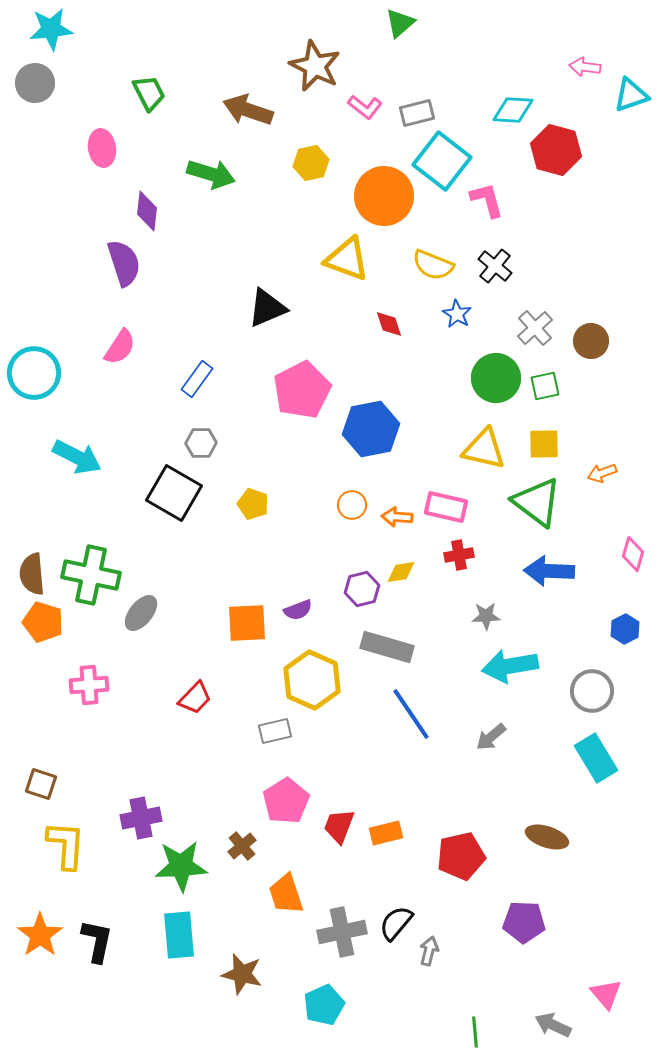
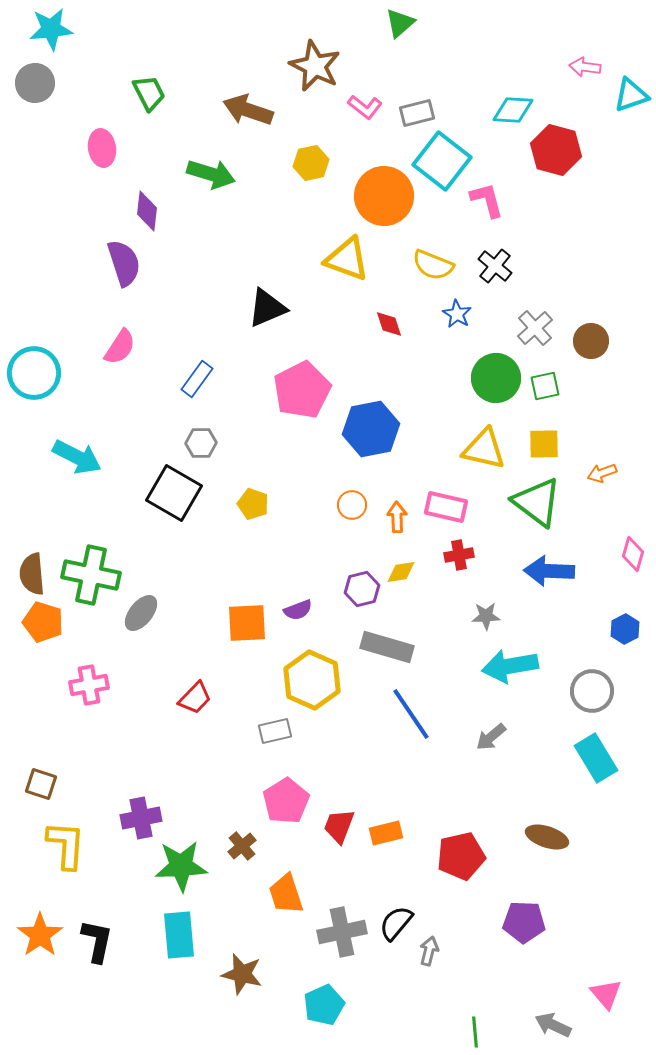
orange arrow at (397, 517): rotated 84 degrees clockwise
pink cross at (89, 685): rotated 6 degrees counterclockwise
